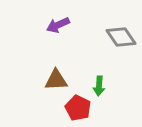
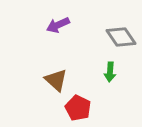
brown triangle: rotated 45 degrees clockwise
green arrow: moved 11 px right, 14 px up
